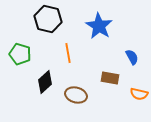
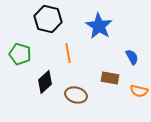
orange semicircle: moved 3 px up
